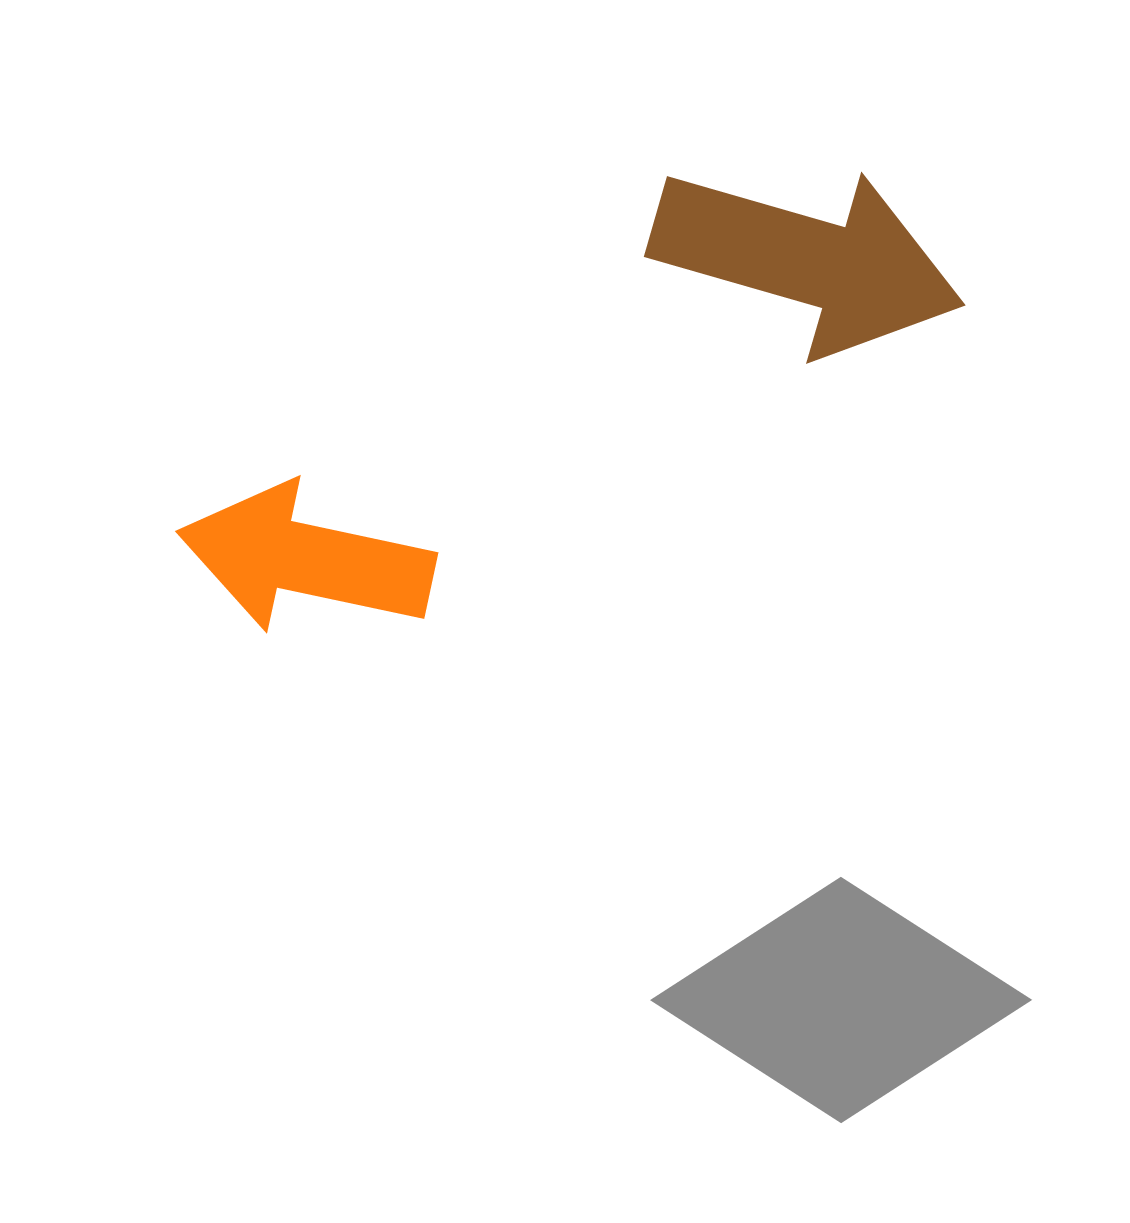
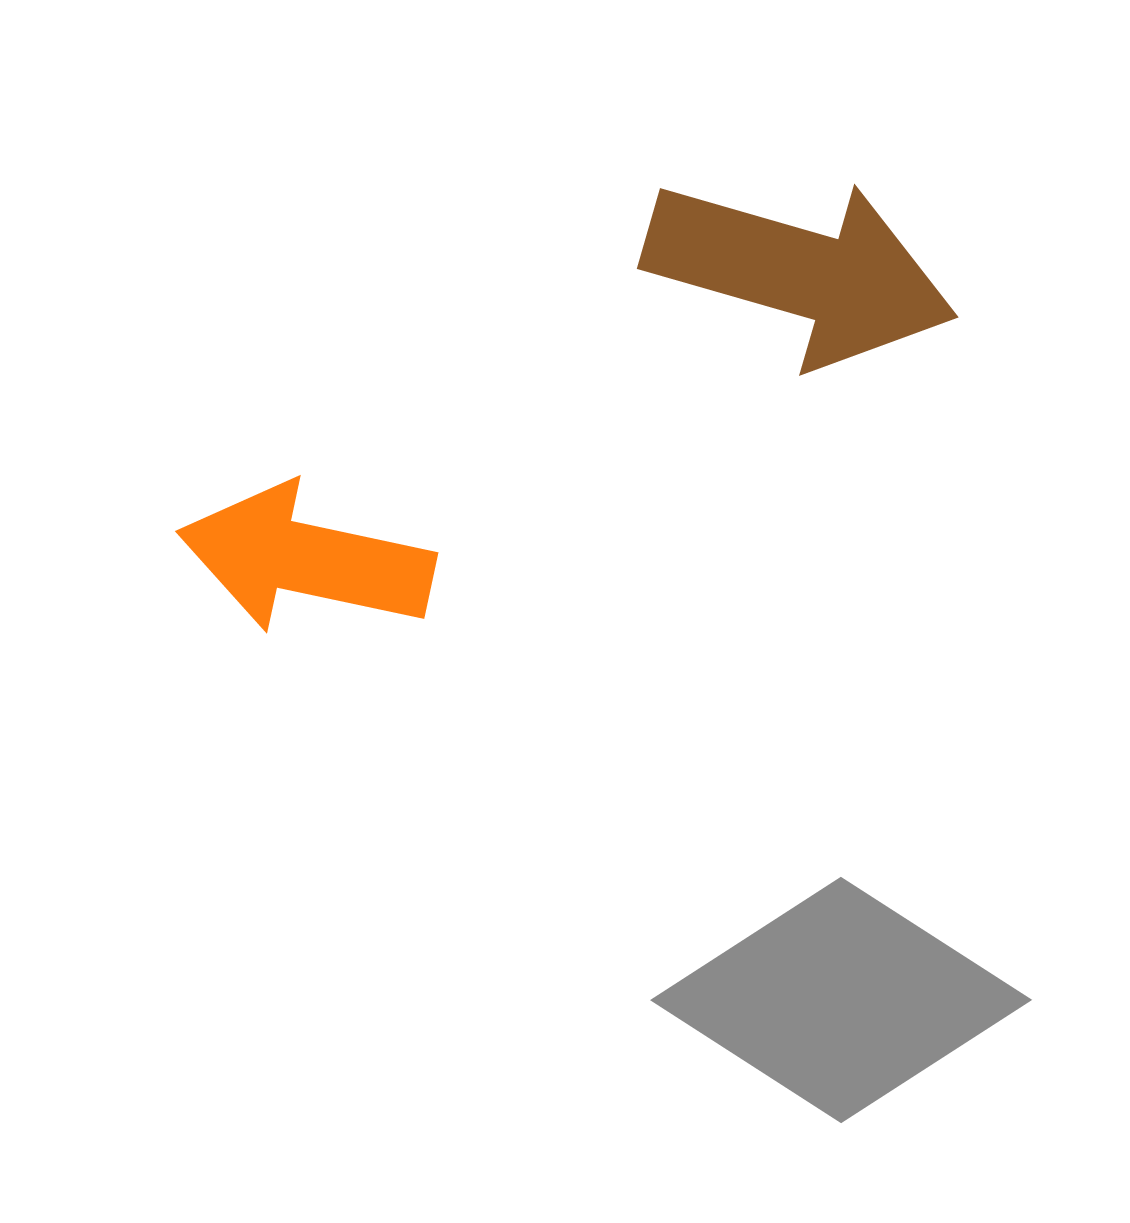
brown arrow: moved 7 px left, 12 px down
